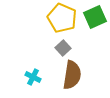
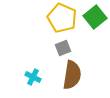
green square: rotated 15 degrees counterclockwise
gray square: rotated 21 degrees clockwise
